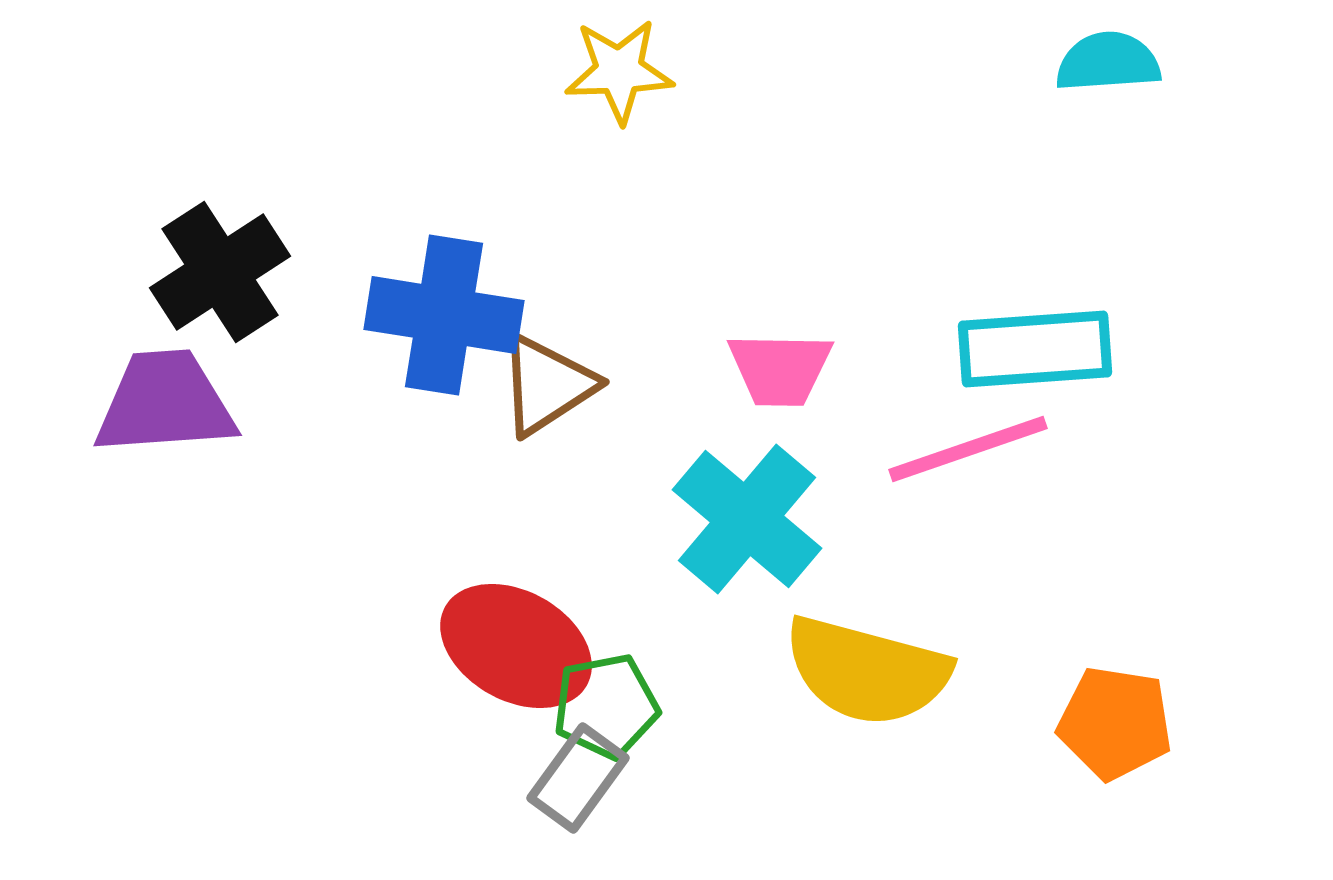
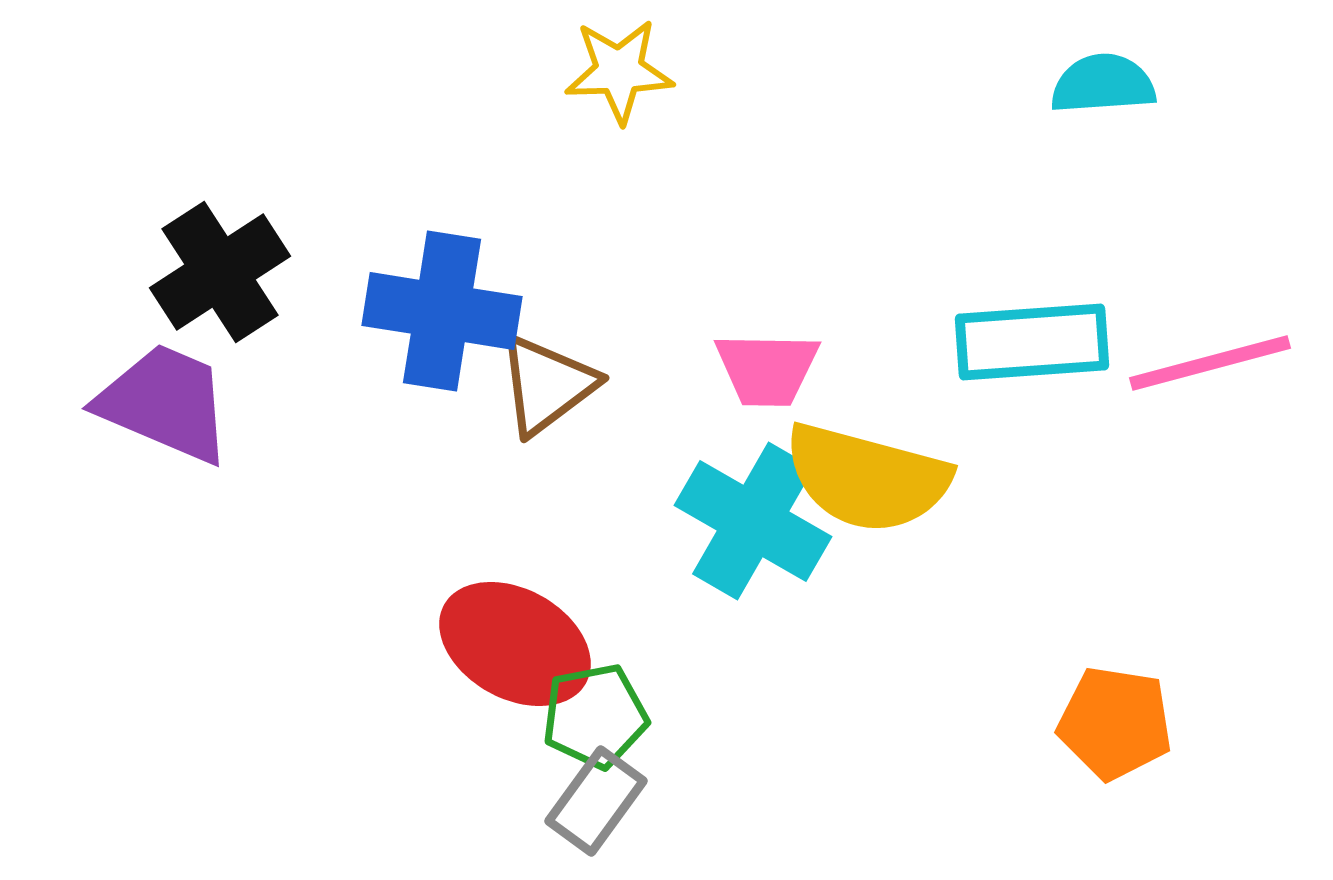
cyan semicircle: moved 5 px left, 22 px down
blue cross: moved 2 px left, 4 px up
cyan rectangle: moved 3 px left, 7 px up
pink trapezoid: moved 13 px left
brown triangle: rotated 4 degrees counterclockwise
purple trapezoid: rotated 27 degrees clockwise
pink line: moved 242 px right, 86 px up; rotated 4 degrees clockwise
cyan cross: moved 6 px right, 2 px down; rotated 10 degrees counterclockwise
red ellipse: moved 1 px left, 2 px up
yellow semicircle: moved 193 px up
green pentagon: moved 11 px left, 10 px down
gray rectangle: moved 18 px right, 23 px down
